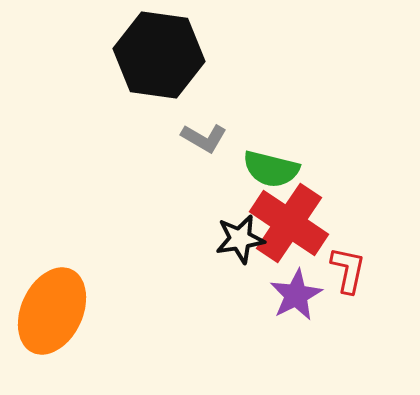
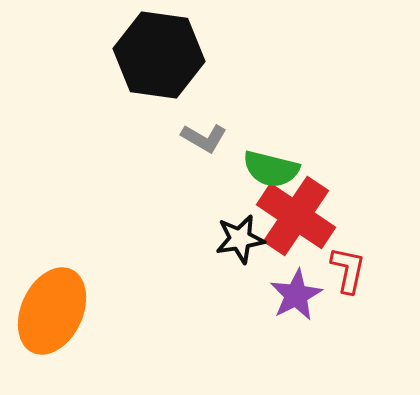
red cross: moved 7 px right, 7 px up
